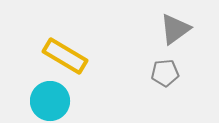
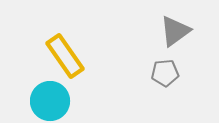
gray triangle: moved 2 px down
yellow rectangle: rotated 24 degrees clockwise
